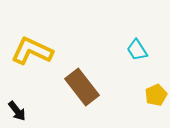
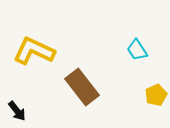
yellow L-shape: moved 2 px right
